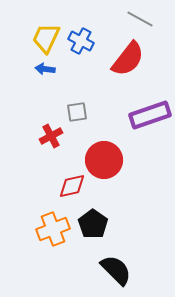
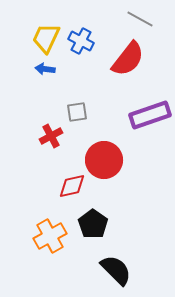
orange cross: moved 3 px left, 7 px down; rotated 8 degrees counterclockwise
